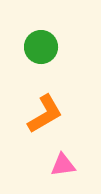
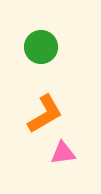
pink triangle: moved 12 px up
